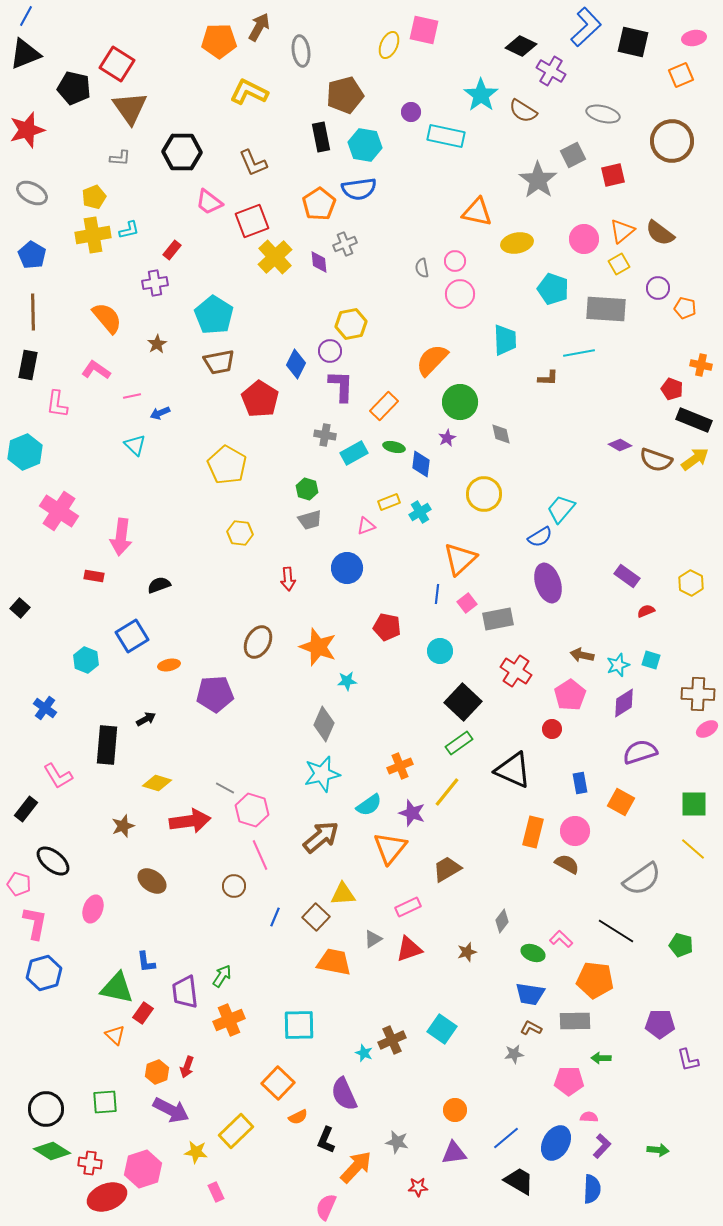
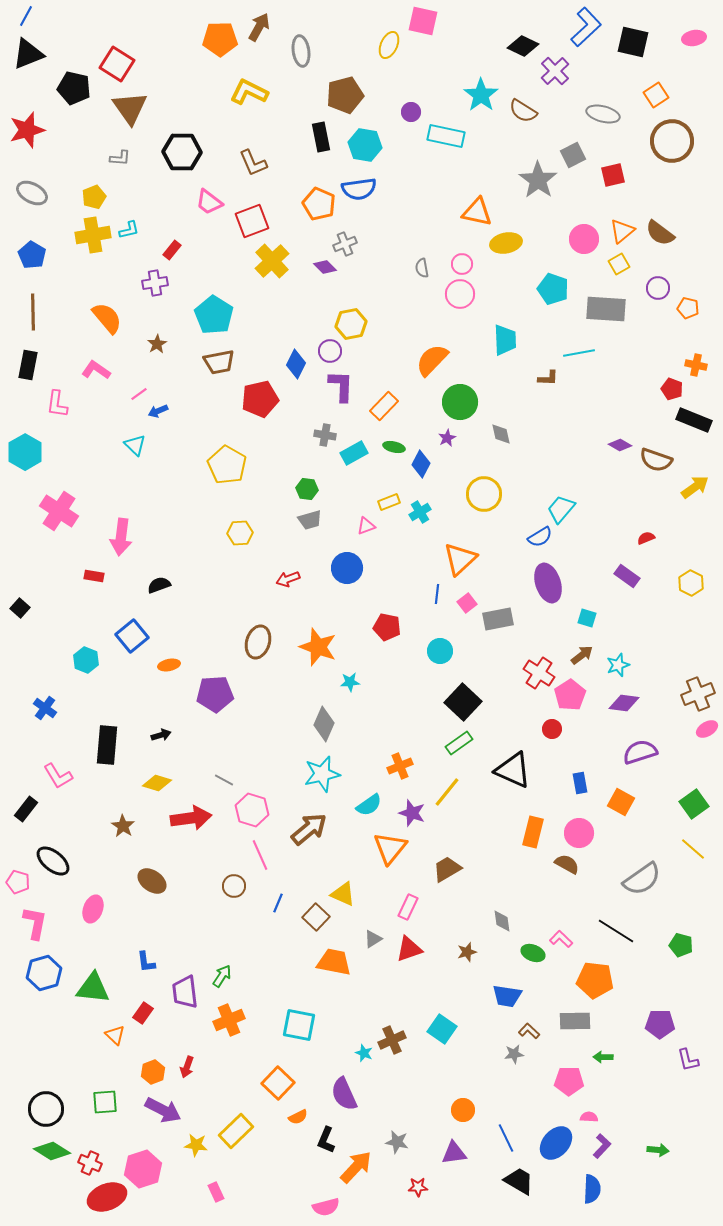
pink square at (424, 30): moved 1 px left, 9 px up
orange pentagon at (219, 41): moved 1 px right, 2 px up
black diamond at (521, 46): moved 2 px right
black triangle at (25, 54): moved 3 px right
purple cross at (551, 71): moved 4 px right; rotated 16 degrees clockwise
orange square at (681, 75): moved 25 px left, 20 px down; rotated 10 degrees counterclockwise
orange pentagon at (319, 204): rotated 16 degrees counterclockwise
yellow ellipse at (517, 243): moved 11 px left
yellow cross at (275, 257): moved 3 px left, 4 px down
pink circle at (455, 261): moved 7 px right, 3 px down
purple diamond at (319, 262): moved 6 px right, 5 px down; rotated 40 degrees counterclockwise
orange pentagon at (685, 308): moved 3 px right
orange cross at (701, 365): moved 5 px left
pink line at (132, 396): moved 7 px right, 2 px up; rotated 24 degrees counterclockwise
red pentagon at (260, 399): rotated 27 degrees clockwise
blue arrow at (160, 413): moved 2 px left, 2 px up
cyan hexagon at (25, 452): rotated 8 degrees counterclockwise
yellow arrow at (695, 459): moved 28 px down
blue diamond at (421, 464): rotated 20 degrees clockwise
green hexagon at (307, 489): rotated 10 degrees counterclockwise
yellow hexagon at (240, 533): rotated 10 degrees counterclockwise
red arrow at (288, 579): rotated 75 degrees clockwise
red semicircle at (646, 611): moved 73 px up
blue square at (132, 636): rotated 8 degrees counterclockwise
brown ellipse at (258, 642): rotated 12 degrees counterclockwise
brown arrow at (582, 655): rotated 130 degrees clockwise
cyan square at (651, 660): moved 64 px left, 42 px up
red cross at (516, 671): moved 23 px right, 2 px down
cyan star at (347, 681): moved 3 px right, 1 px down
brown cross at (698, 694): rotated 24 degrees counterclockwise
purple diamond at (624, 703): rotated 40 degrees clockwise
black arrow at (146, 719): moved 15 px right, 16 px down; rotated 12 degrees clockwise
gray line at (225, 788): moved 1 px left, 8 px up
green square at (694, 804): rotated 36 degrees counterclockwise
red arrow at (190, 821): moved 1 px right, 3 px up
brown star at (123, 826): rotated 20 degrees counterclockwise
pink circle at (575, 831): moved 4 px right, 2 px down
brown arrow at (321, 837): moved 12 px left, 8 px up
pink pentagon at (19, 884): moved 1 px left, 2 px up
yellow triangle at (343, 894): rotated 28 degrees clockwise
pink rectangle at (408, 907): rotated 40 degrees counterclockwise
blue line at (275, 917): moved 3 px right, 14 px up
gray diamond at (502, 921): rotated 45 degrees counterclockwise
green triangle at (117, 988): moved 24 px left; rotated 6 degrees counterclockwise
blue trapezoid at (530, 994): moved 23 px left, 2 px down
cyan square at (299, 1025): rotated 12 degrees clockwise
brown L-shape at (531, 1028): moved 2 px left, 3 px down; rotated 15 degrees clockwise
green arrow at (601, 1058): moved 2 px right, 1 px up
orange hexagon at (157, 1072): moved 4 px left
purple arrow at (171, 1110): moved 8 px left
orange circle at (455, 1110): moved 8 px right
blue line at (506, 1138): rotated 76 degrees counterclockwise
blue ellipse at (556, 1143): rotated 12 degrees clockwise
yellow star at (196, 1152): moved 7 px up
red cross at (90, 1163): rotated 15 degrees clockwise
pink semicircle at (326, 1207): rotated 128 degrees counterclockwise
